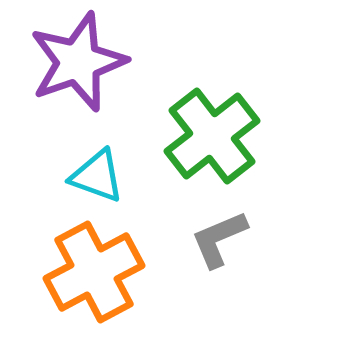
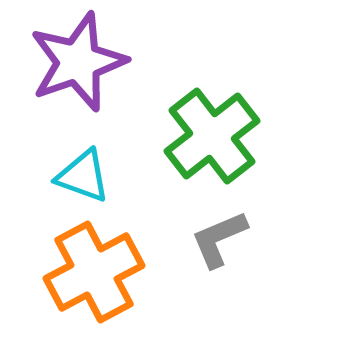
cyan triangle: moved 14 px left
